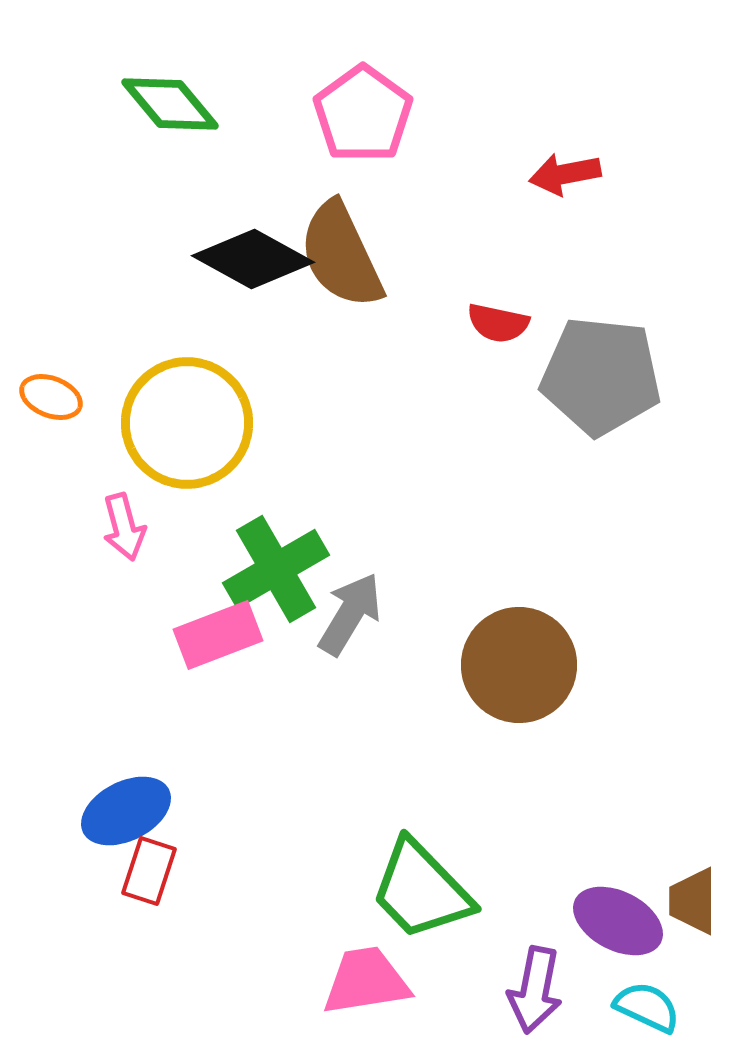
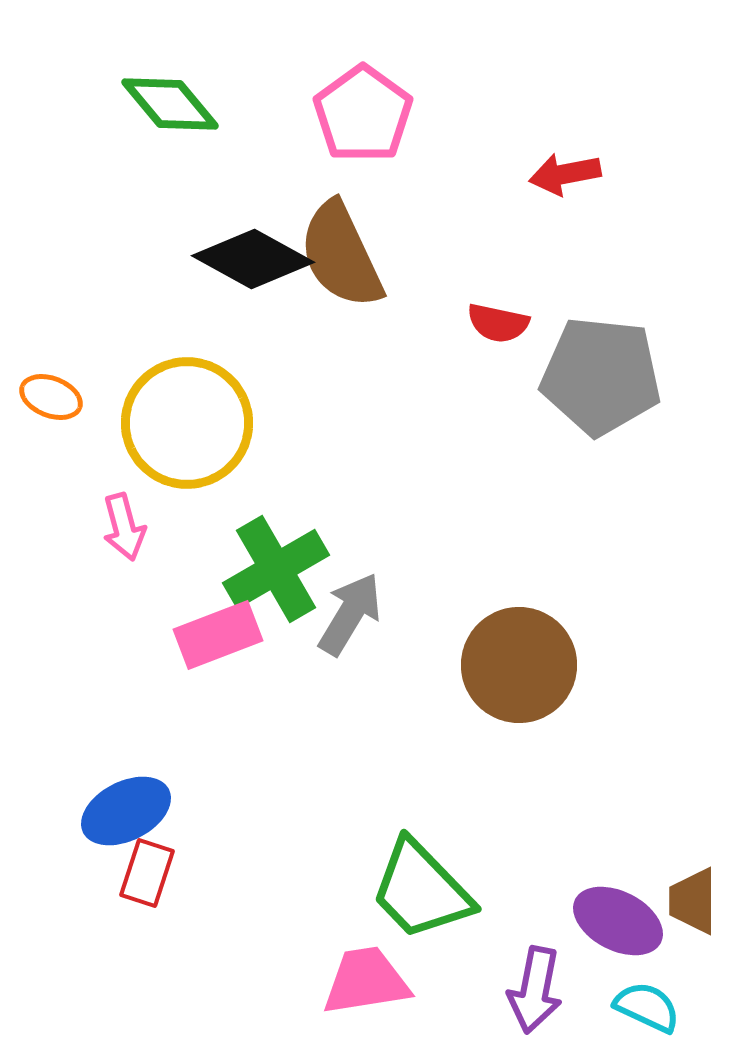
red rectangle: moved 2 px left, 2 px down
